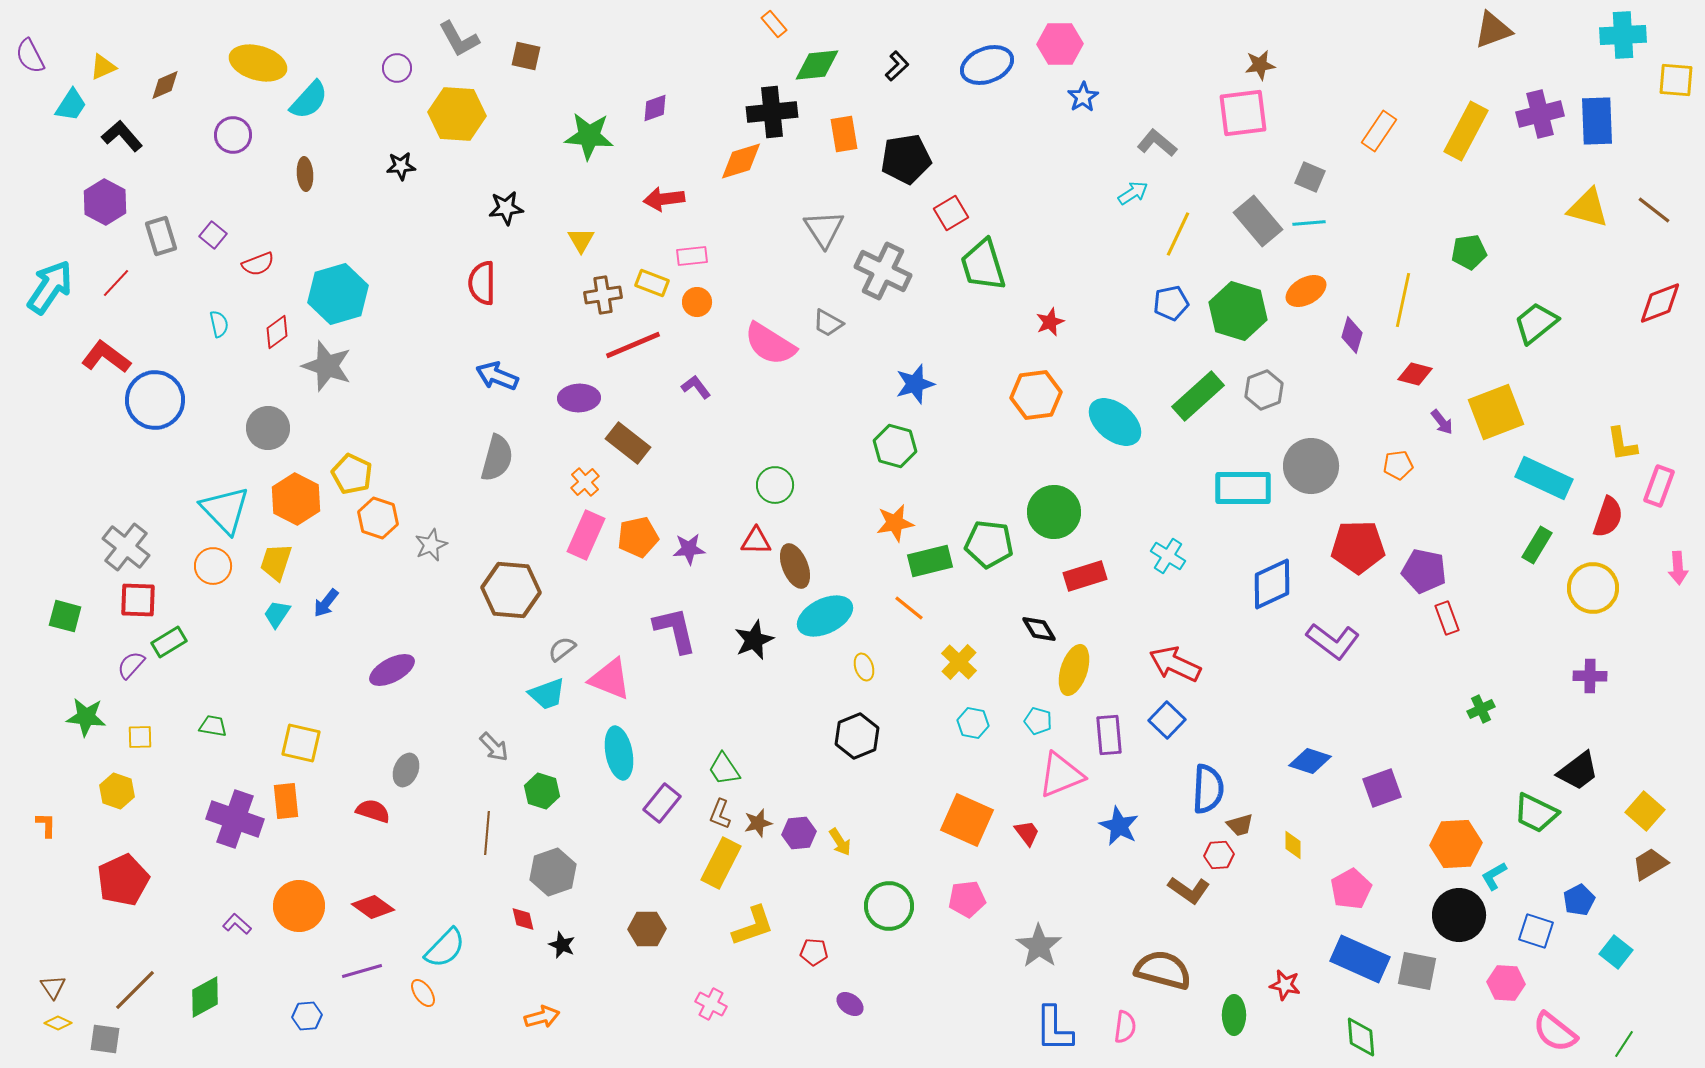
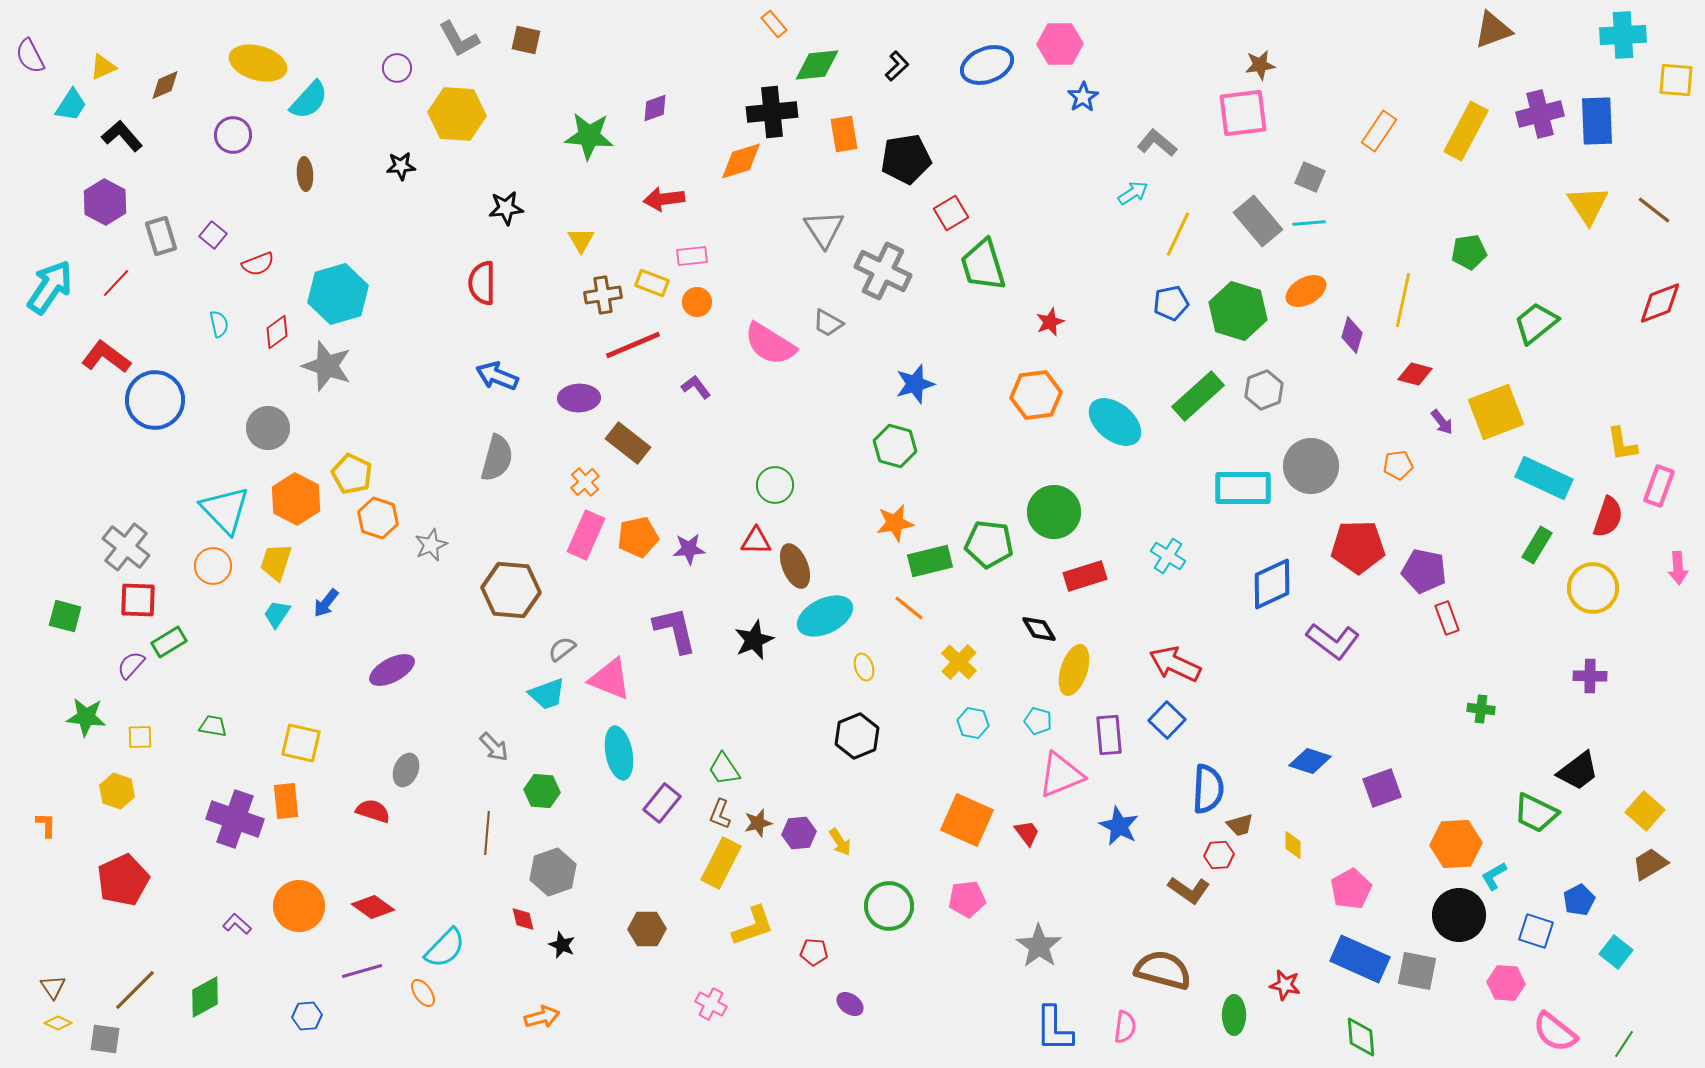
brown square at (526, 56): moved 16 px up
yellow triangle at (1588, 208): moved 3 px up; rotated 42 degrees clockwise
green cross at (1481, 709): rotated 32 degrees clockwise
green hexagon at (542, 791): rotated 12 degrees counterclockwise
